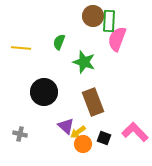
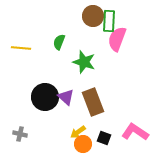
black circle: moved 1 px right, 5 px down
purple triangle: moved 29 px up
pink L-shape: rotated 12 degrees counterclockwise
